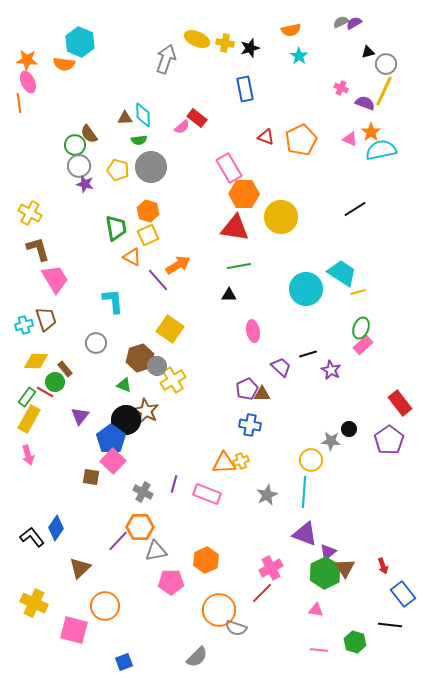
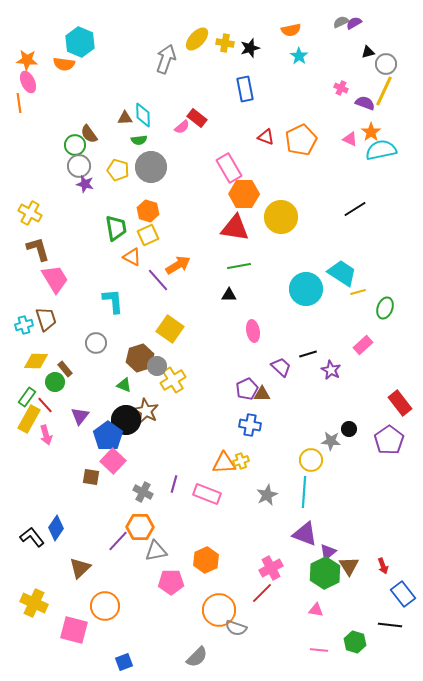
yellow ellipse at (197, 39): rotated 70 degrees counterclockwise
green ellipse at (361, 328): moved 24 px right, 20 px up
red line at (45, 392): moved 13 px down; rotated 18 degrees clockwise
blue pentagon at (111, 439): moved 3 px left, 3 px up
pink arrow at (28, 455): moved 18 px right, 20 px up
brown triangle at (345, 568): moved 4 px right, 2 px up
